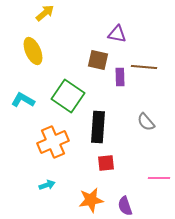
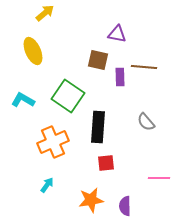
cyan arrow: rotated 35 degrees counterclockwise
purple semicircle: rotated 18 degrees clockwise
